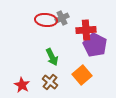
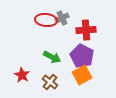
purple pentagon: moved 13 px left, 11 px down
green arrow: rotated 36 degrees counterclockwise
orange square: rotated 12 degrees clockwise
red star: moved 10 px up
